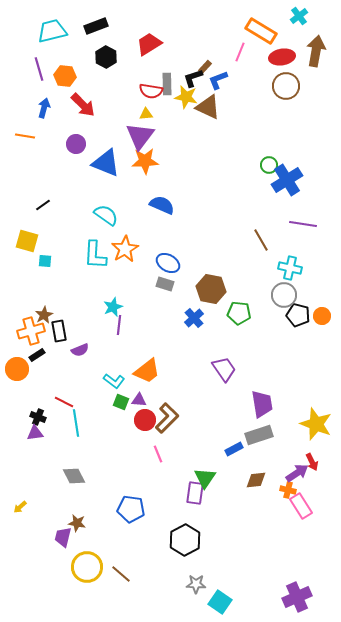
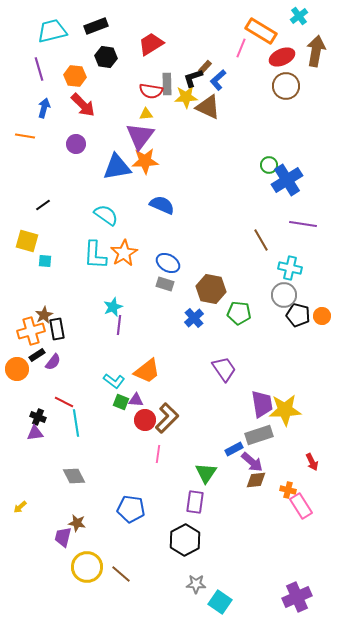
red trapezoid at (149, 44): moved 2 px right
pink line at (240, 52): moved 1 px right, 4 px up
black hexagon at (106, 57): rotated 20 degrees counterclockwise
red ellipse at (282, 57): rotated 15 degrees counterclockwise
orange hexagon at (65, 76): moved 10 px right
blue L-shape at (218, 80): rotated 20 degrees counterclockwise
yellow star at (186, 97): rotated 15 degrees counterclockwise
blue triangle at (106, 163): moved 11 px right, 4 px down; rotated 32 degrees counterclockwise
orange star at (125, 249): moved 1 px left, 4 px down
black rectangle at (59, 331): moved 2 px left, 2 px up
purple semicircle at (80, 350): moved 27 px left, 12 px down; rotated 30 degrees counterclockwise
purple triangle at (139, 400): moved 3 px left
yellow star at (316, 424): moved 31 px left, 14 px up; rotated 24 degrees counterclockwise
pink line at (158, 454): rotated 30 degrees clockwise
purple arrow at (297, 473): moved 45 px left, 11 px up; rotated 75 degrees clockwise
green triangle at (205, 478): moved 1 px right, 5 px up
purple rectangle at (195, 493): moved 9 px down
